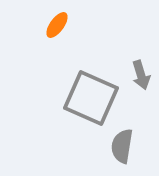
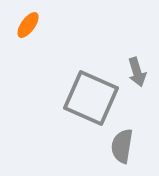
orange ellipse: moved 29 px left
gray arrow: moved 4 px left, 3 px up
